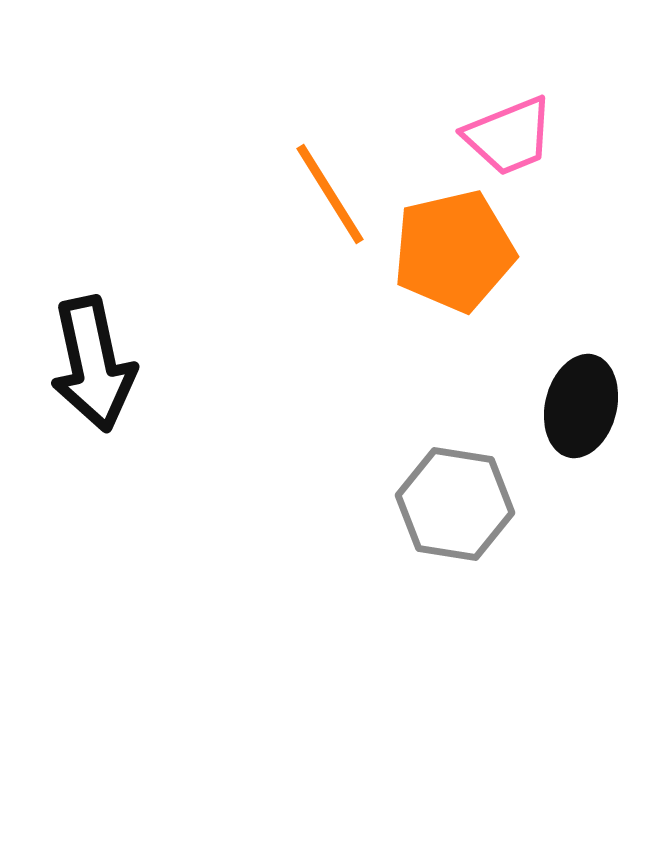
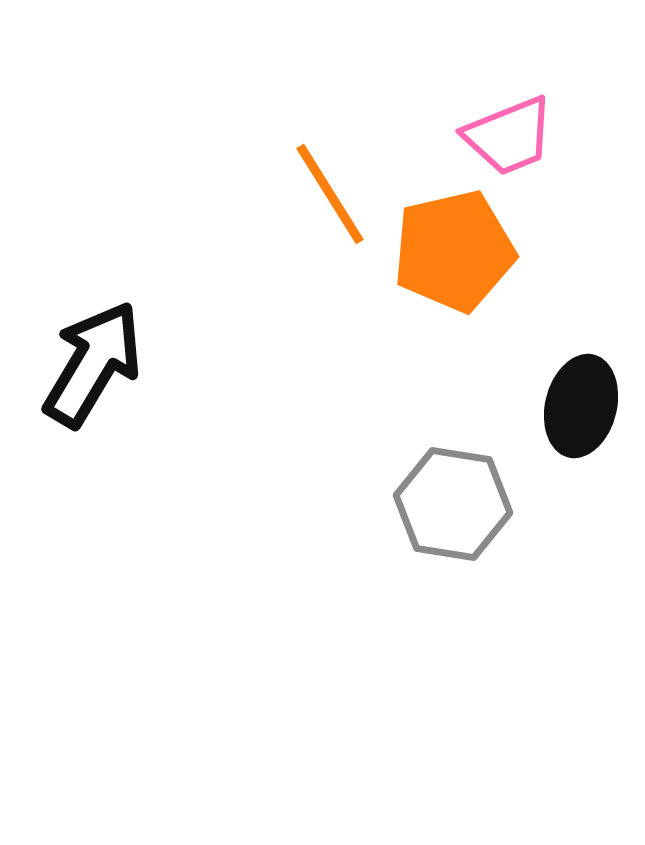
black arrow: rotated 137 degrees counterclockwise
gray hexagon: moved 2 px left
